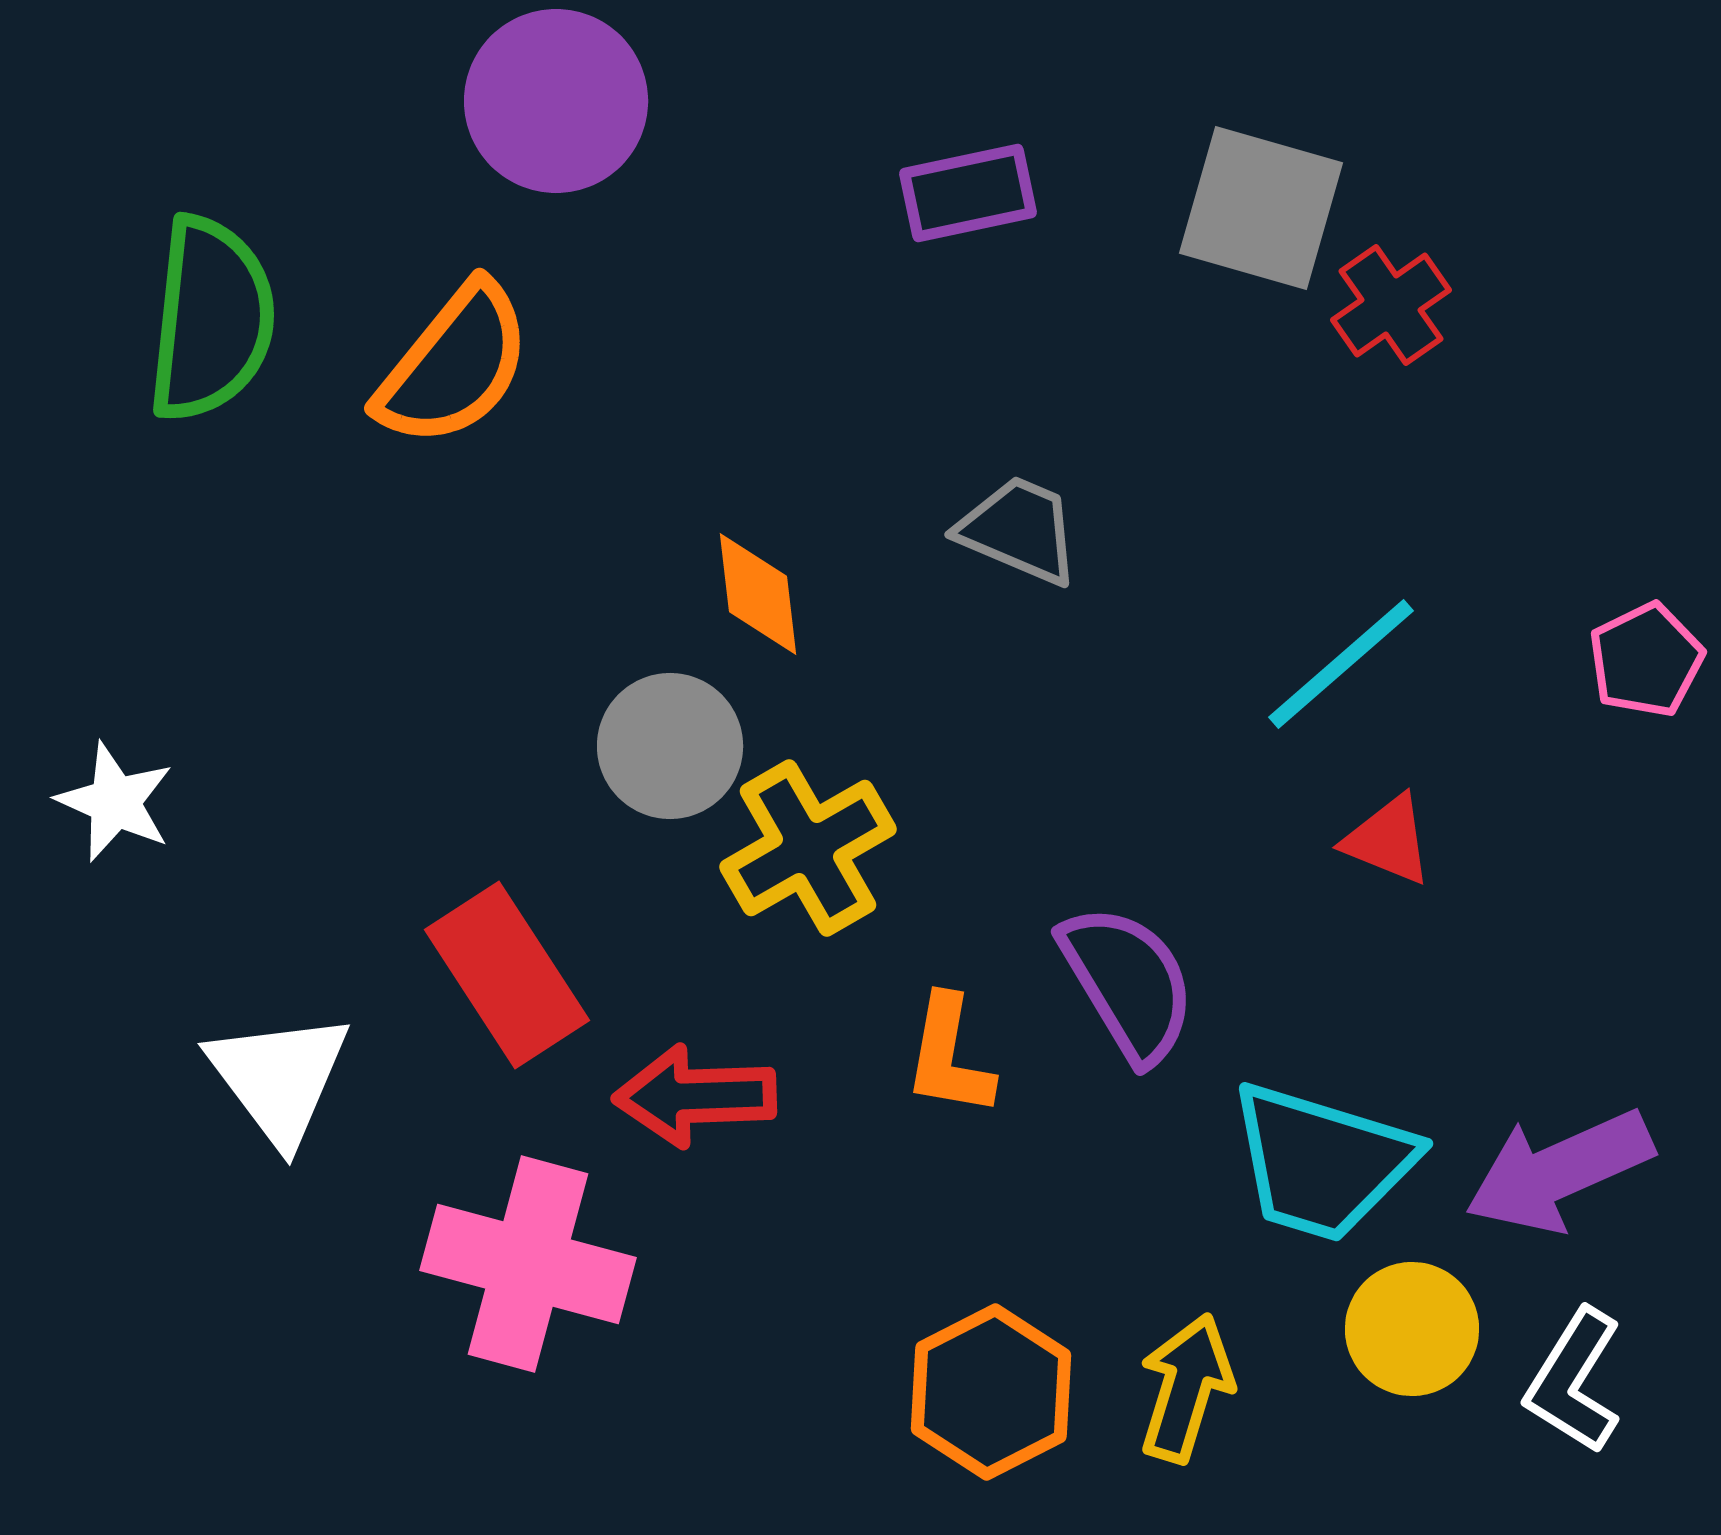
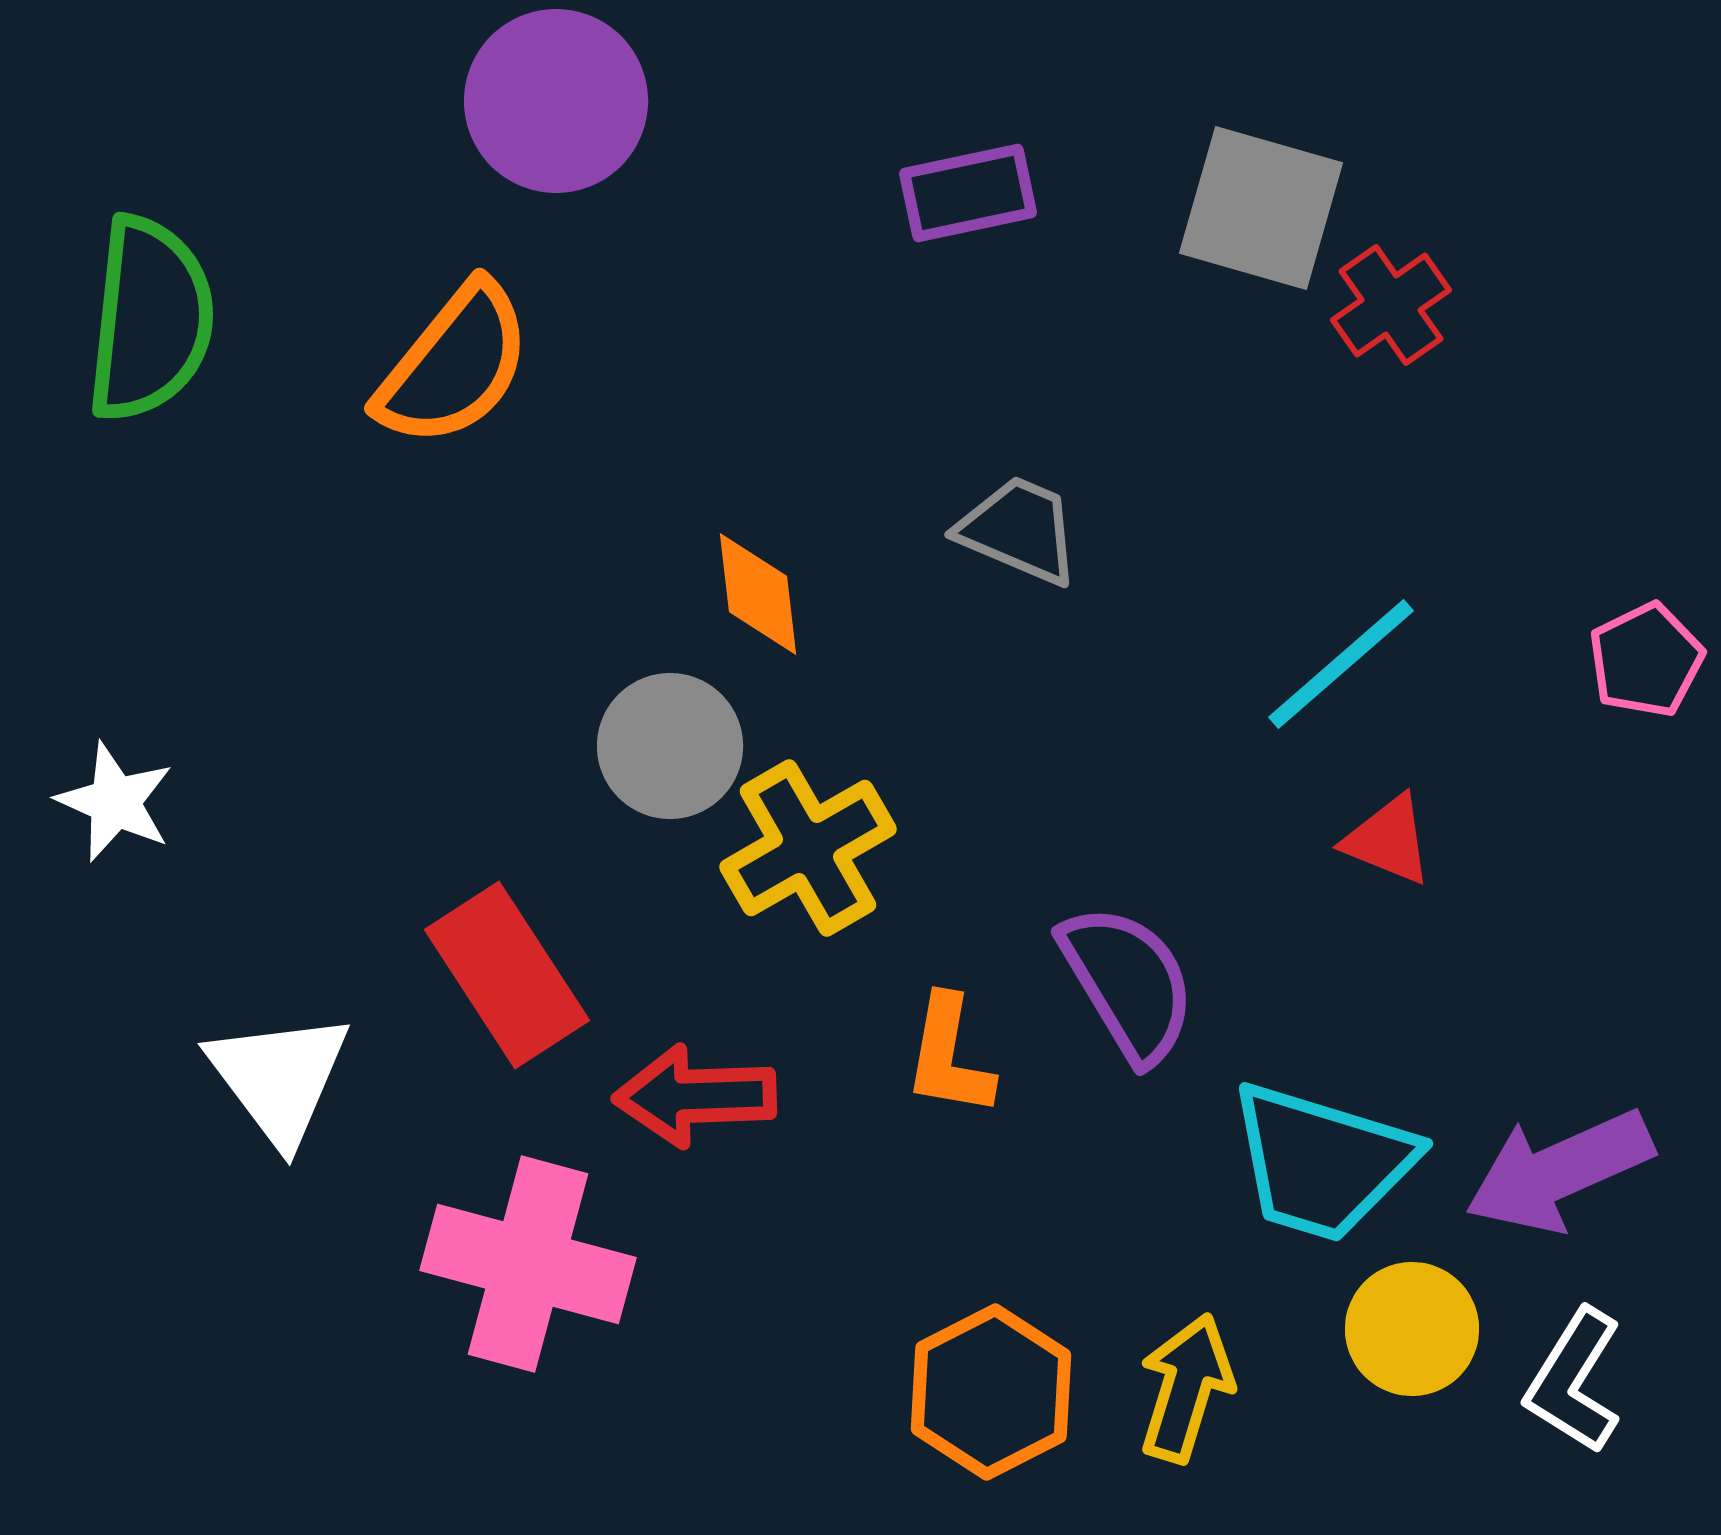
green semicircle: moved 61 px left
